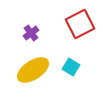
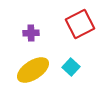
purple cross: rotated 35 degrees clockwise
cyan square: rotated 12 degrees clockwise
